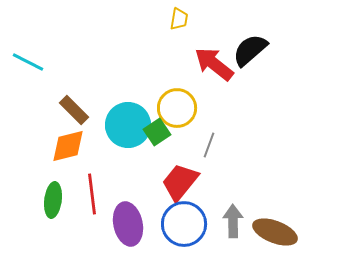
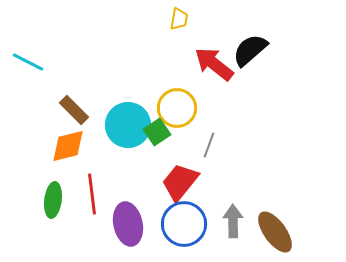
brown ellipse: rotated 33 degrees clockwise
